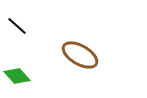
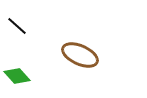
brown ellipse: rotated 6 degrees counterclockwise
